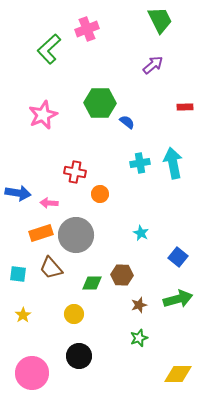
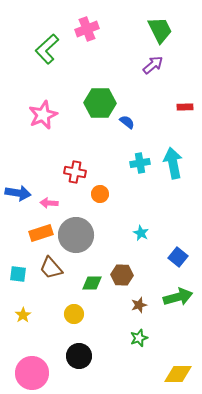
green trapezoid: moved 10 px down
green L-shape: moved 2 px left
green arrow: moved 2 px up
